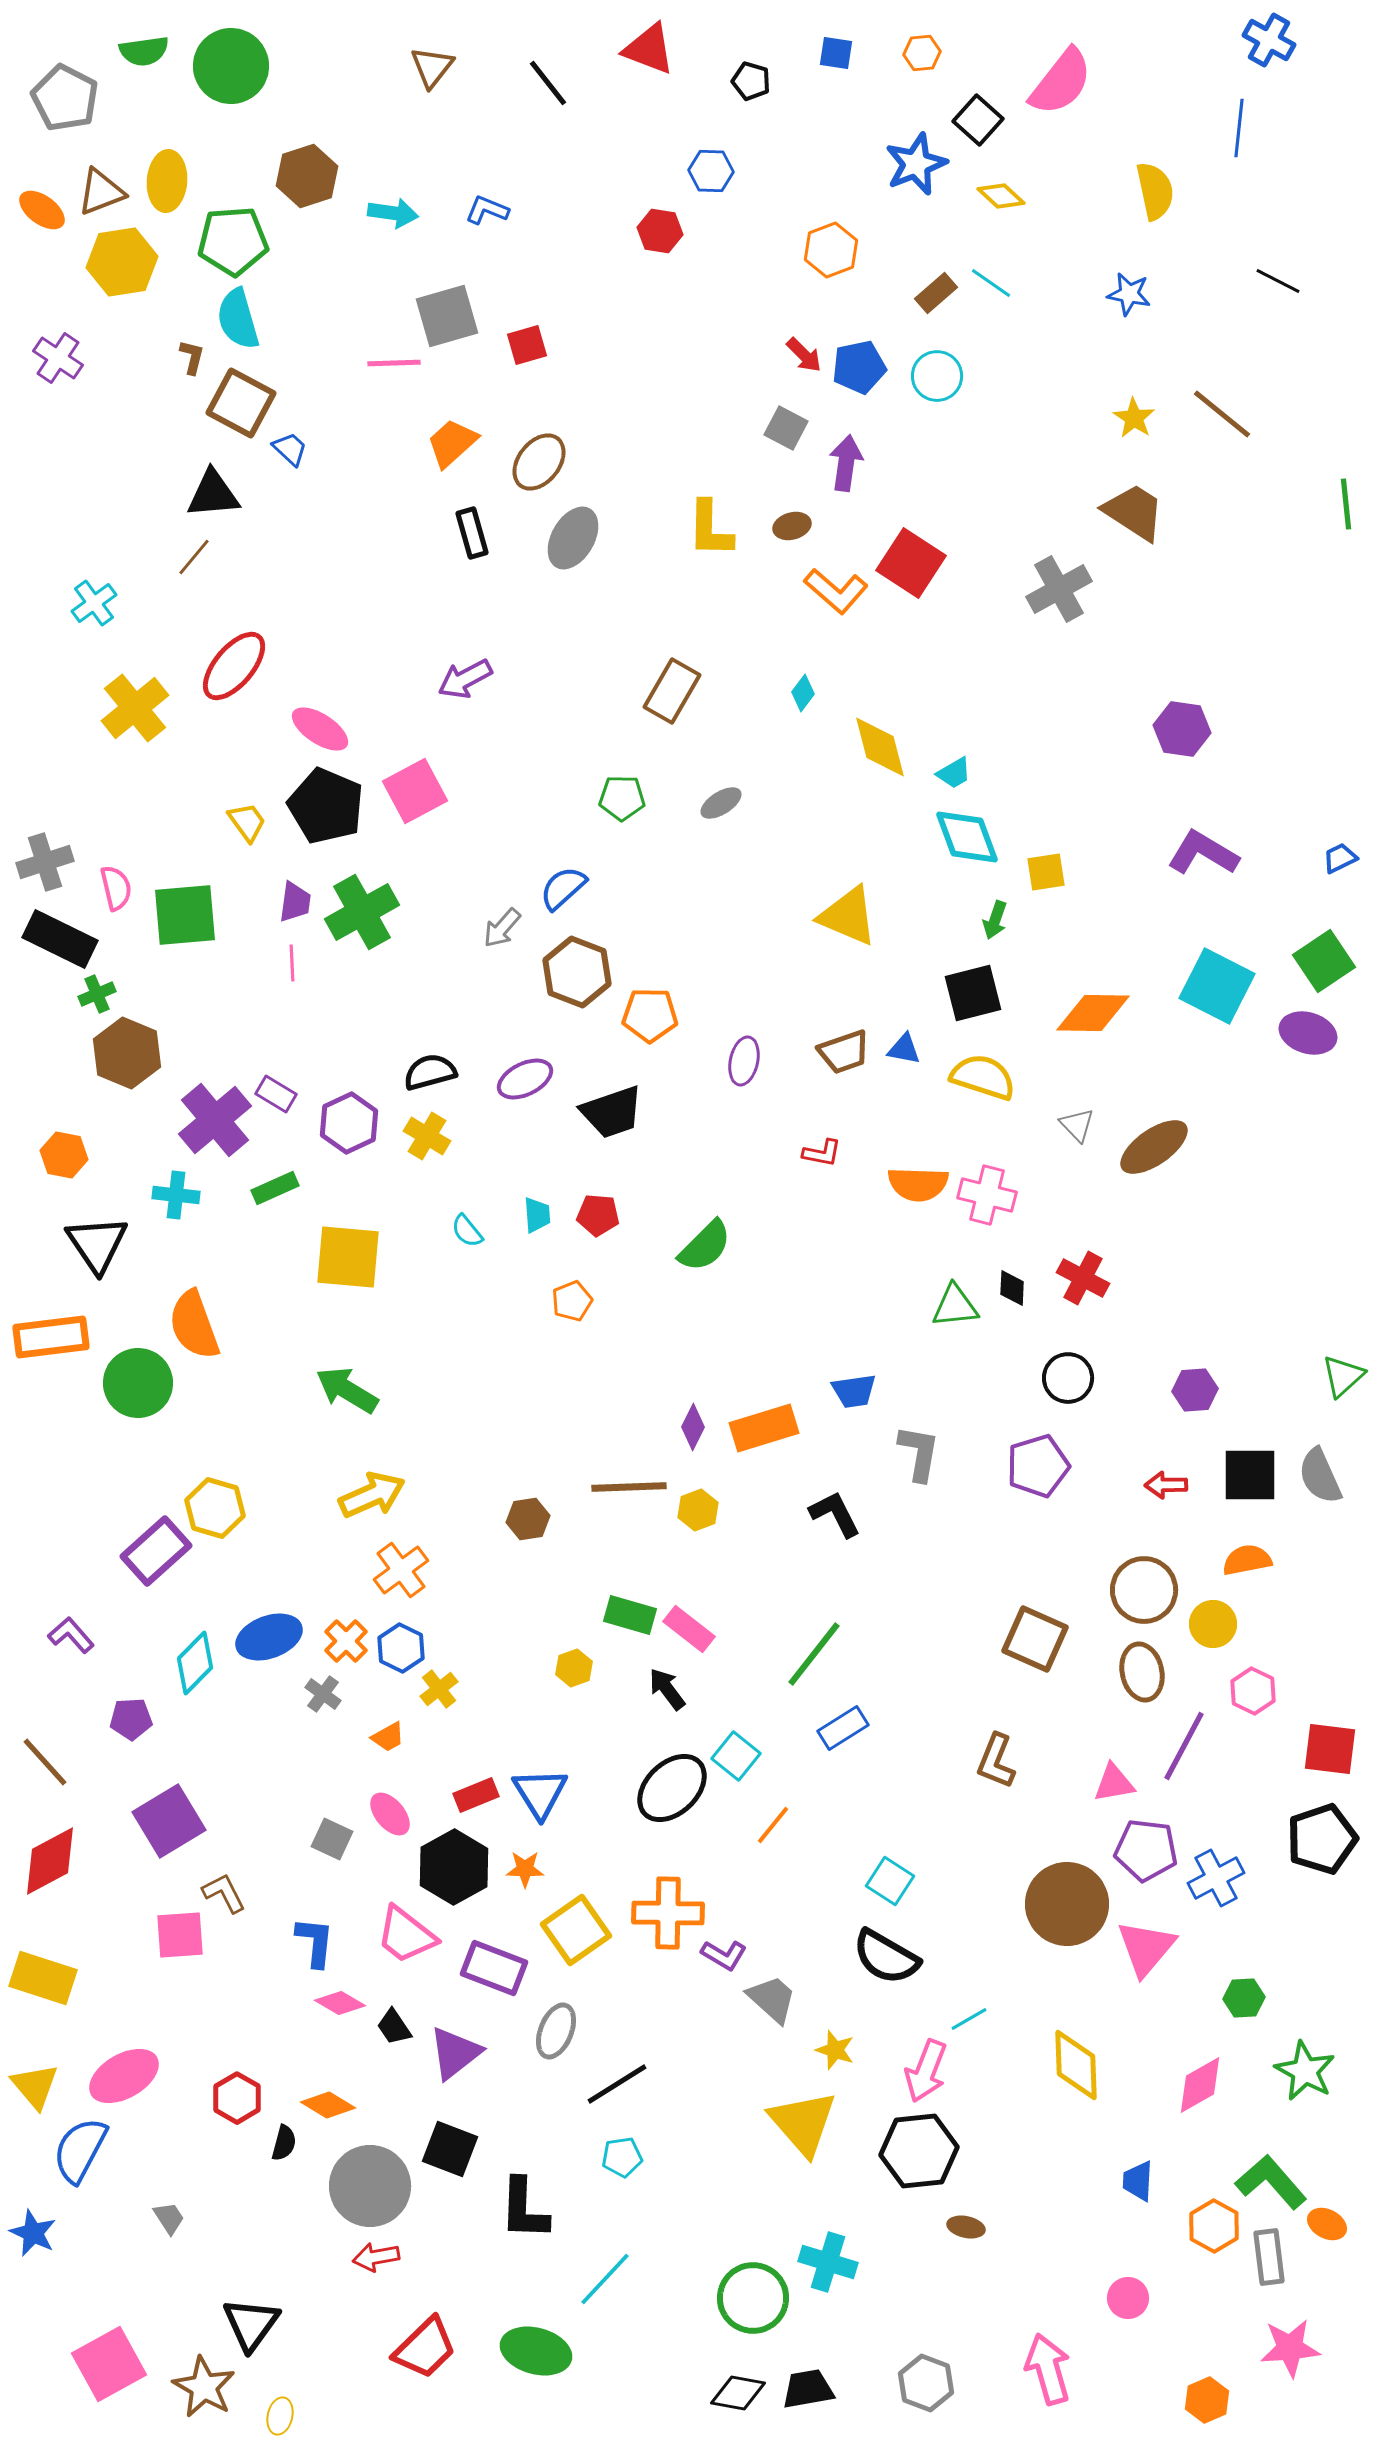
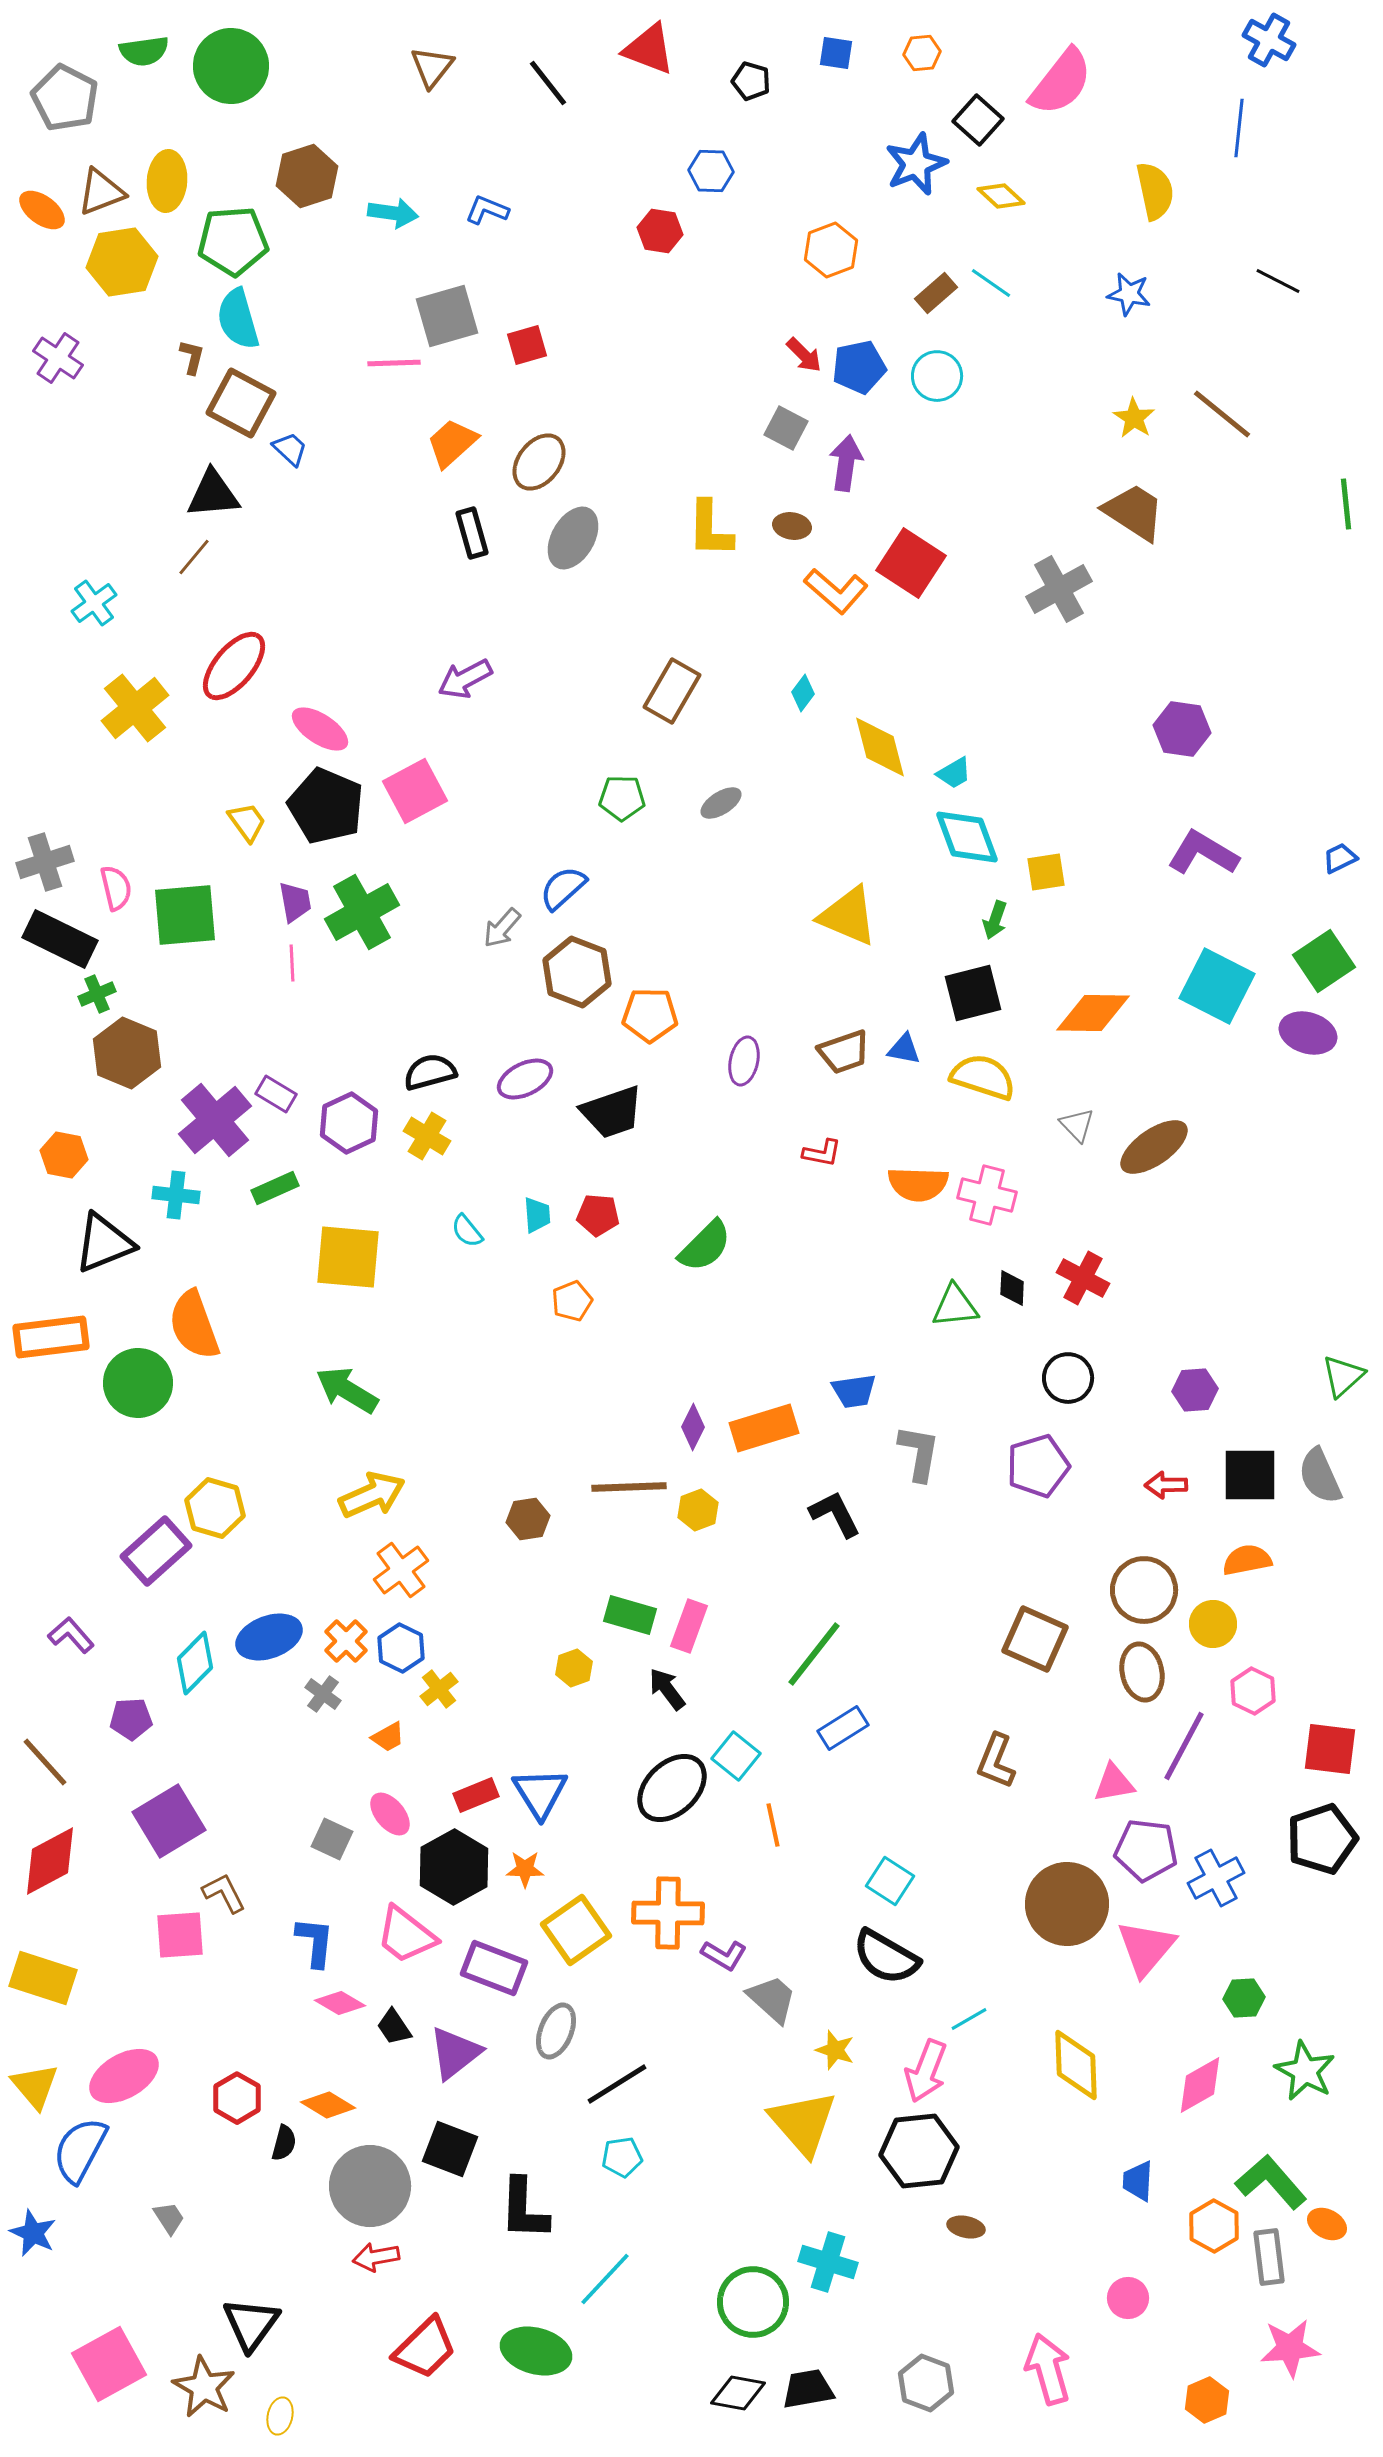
brown ellipse at (792, 526): rotated 24 degrees clockwise
purple trapezoid at (295, 902): rotated 18 degrees counterclockwise
black triangle at (97, 1244): moved 7 px right, 1 px up; rotated 42 degrees clockwise
pink rectangle at (689, 1629): moved 3 px up; rotated 72 degrees clockwise
orange line at (773, 1825): rotated 51 degrees counterclockwise
green circle at (753, 2298): moved 4 px down
